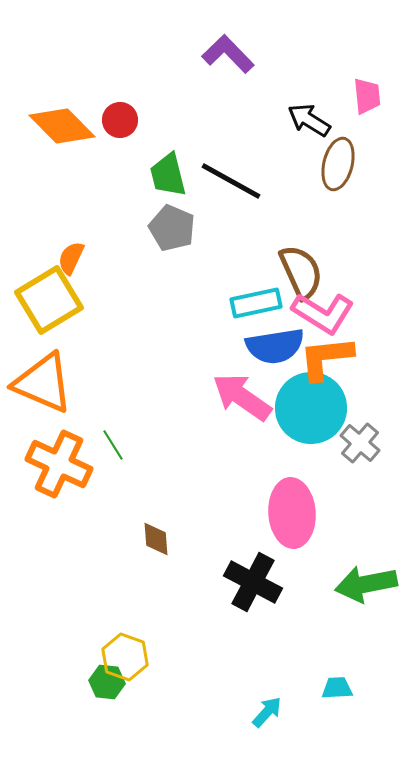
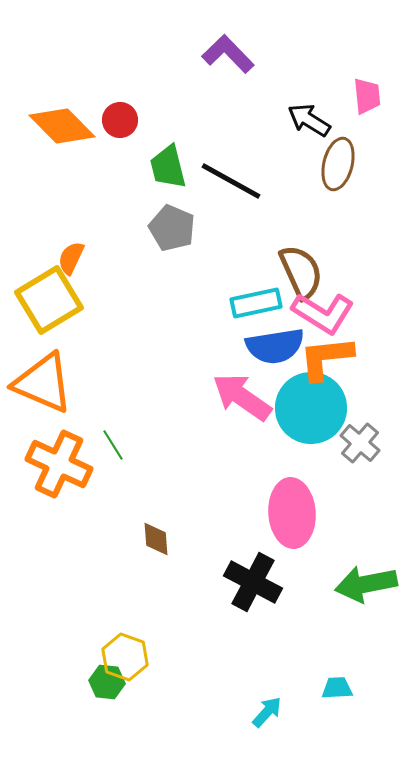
green trapezoid: moved 8 px up
